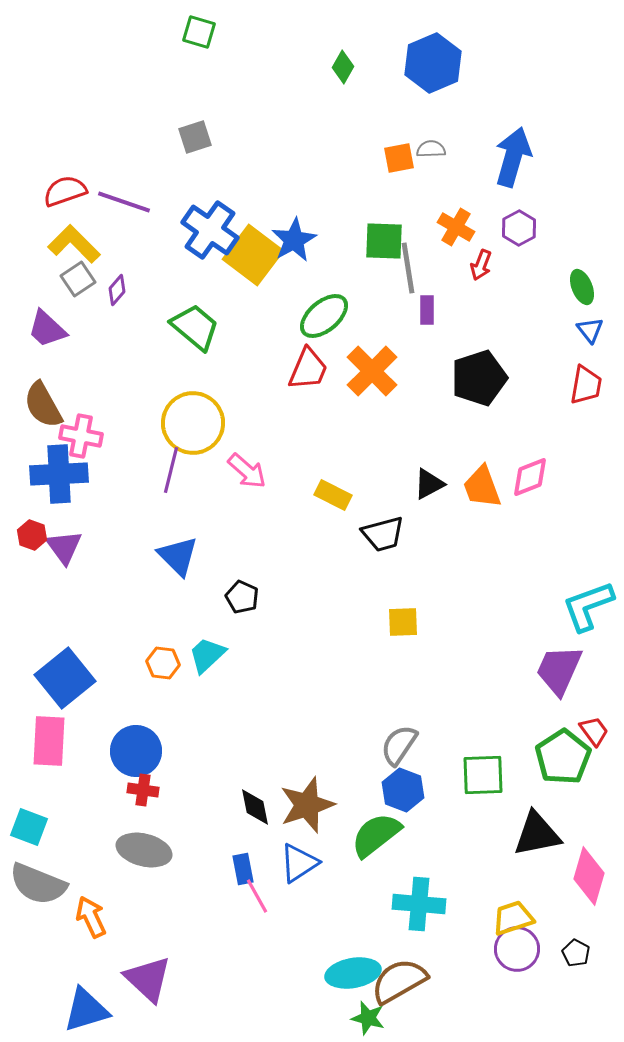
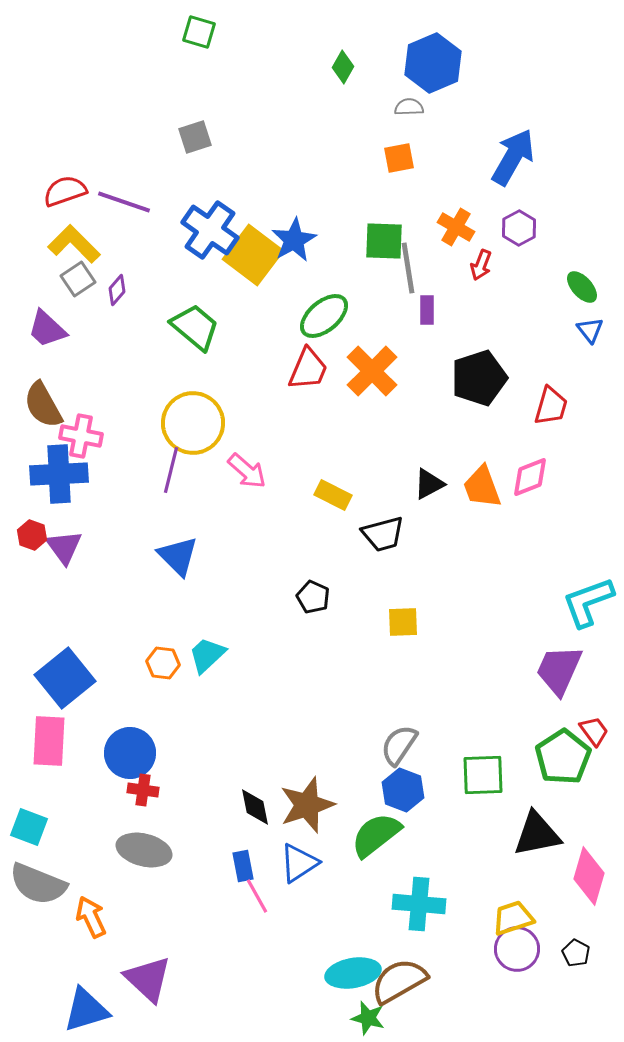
gray semicircle at (431, 149): moved 22 px left, 42 px up
blue arrow at (513, 157): rotated 14 degrees clockwise
green ellipse at (582, 287): rotated 20 degrees counterclockwise
red trapezoid at (586, 385): moved 35 px left, 21 px down; rotated 6 degrees clockwise
black pentagon at (242, 597): moved 71 px right
cyan L-shape at (588, 606): moved 4 px up
blue circle at (136, 751): moved 6 px left, 2 px down
blue rectangle at (243, 869): moved 3 px up
